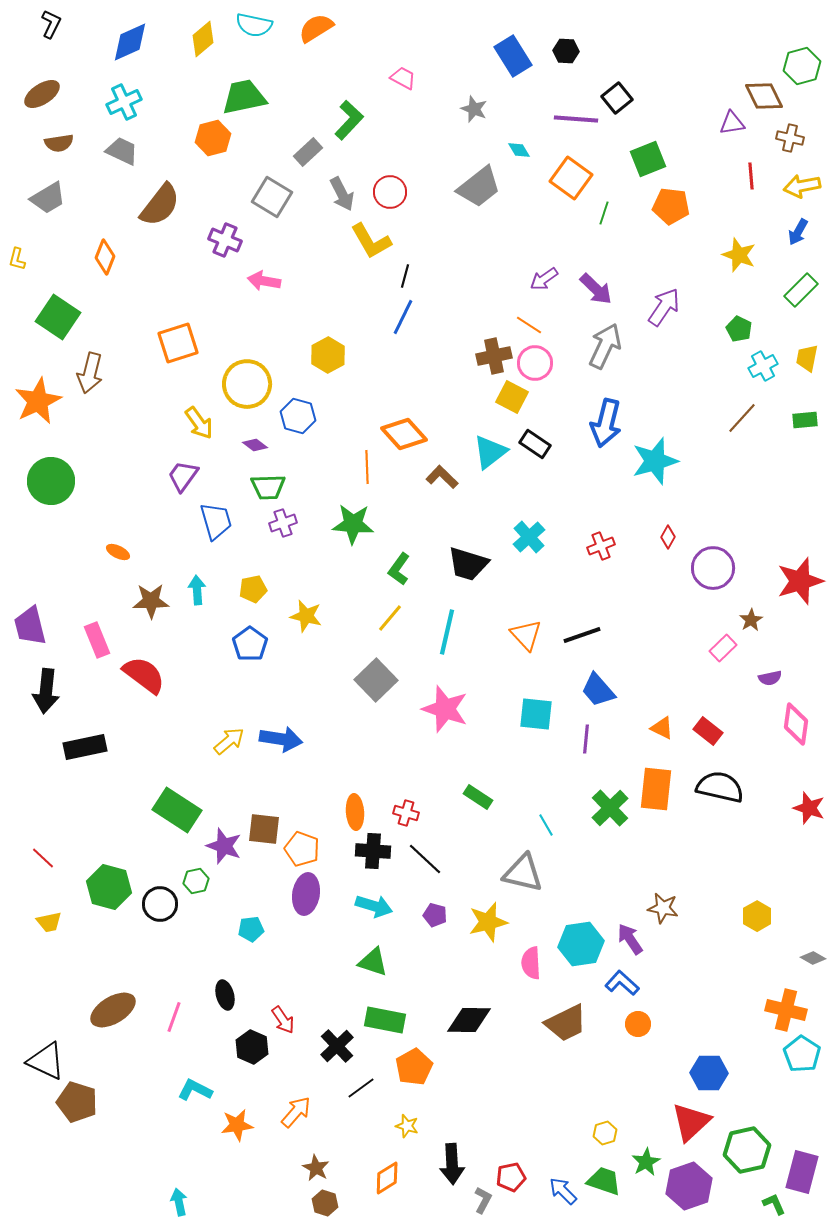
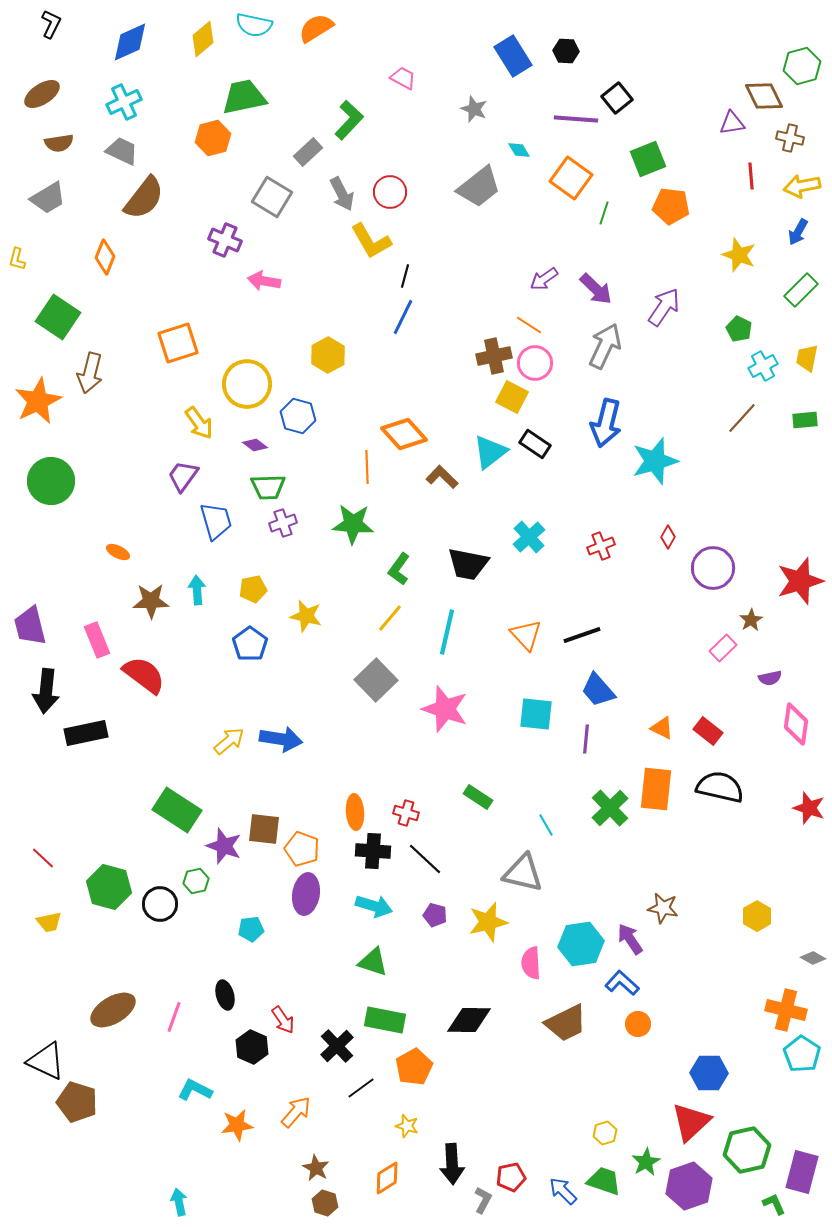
brown semicircle at (160, 205): moved 16 px left, 7 px up
black trapezoid at (468, 564): rotated 6 degrees counterclockwise
black rectangle at (85, 747): moved 1 px right, 14 px up
